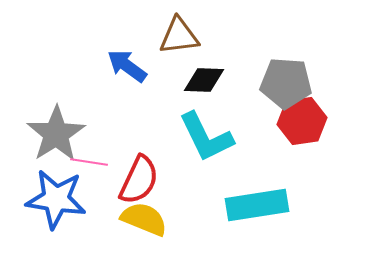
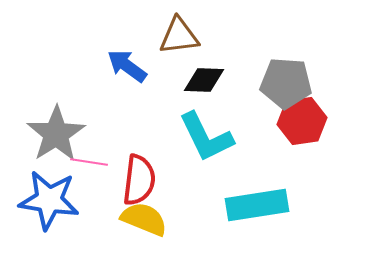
red semicircle: rotated 18 degrees counterclockwise
blue star: moved 7 px left, 1 px down
